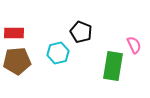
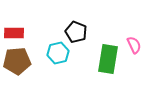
black pentagon: moved 5 px left
green rectangle: moved 5 px left, 7 px up
